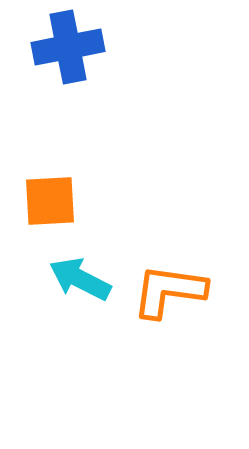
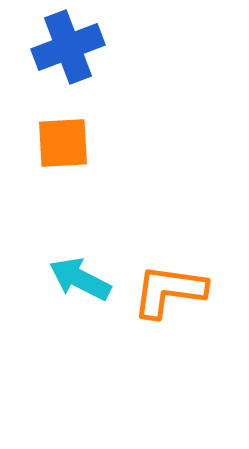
blue cross: rotated 10 degrees counterclockwise
orange square: moved 13 px right, 58 px up
